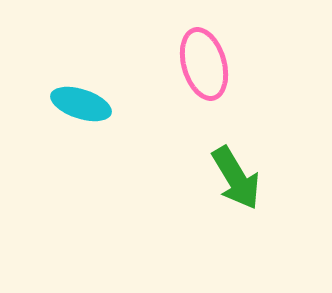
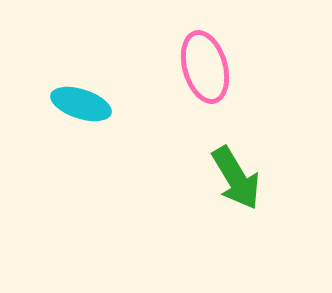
pink ellipse: moved 1 px right, 3 px down
